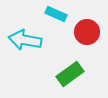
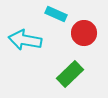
red circle: moved 3 px left, 1 px down
green rectangle: rotated 8 degrees counterclockwise
